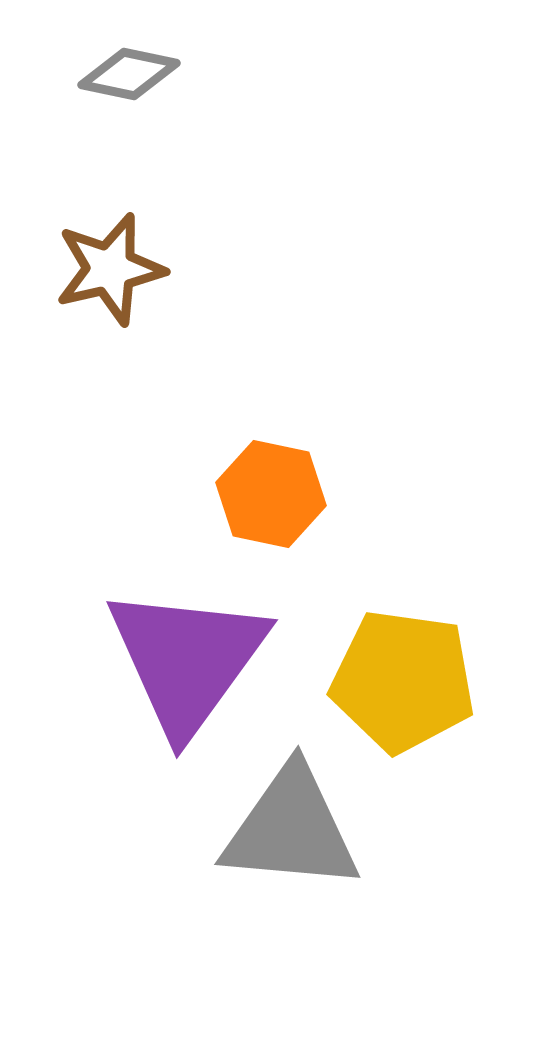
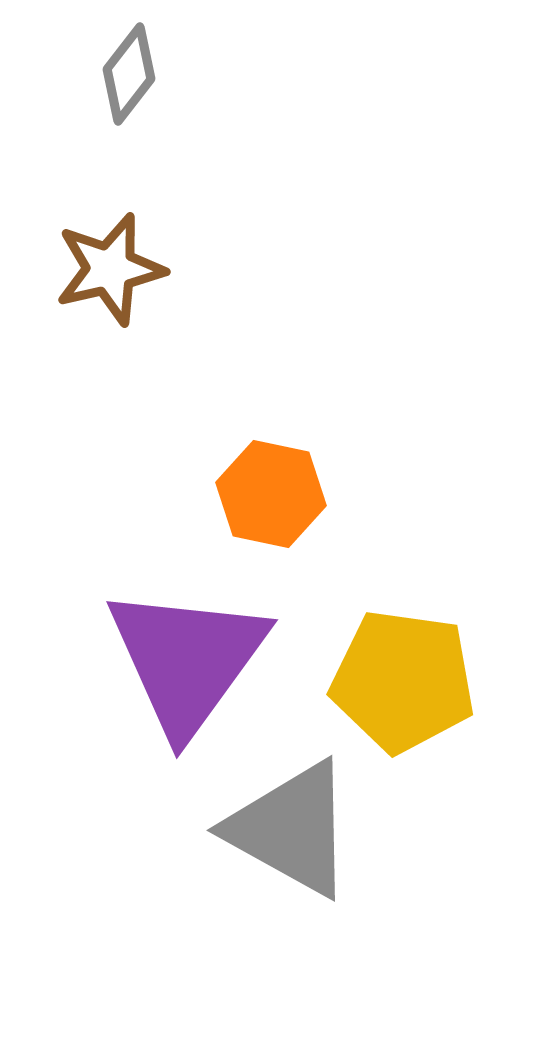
gray diamond: rotated 64 degrees counterclockwise
gray triangle: rotated 24 degrees clockwise
